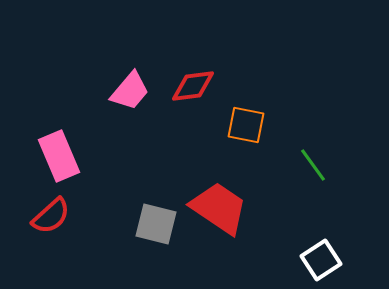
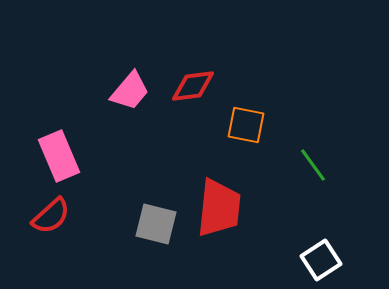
red trapezoid: rotated 62 degrees clockwise
